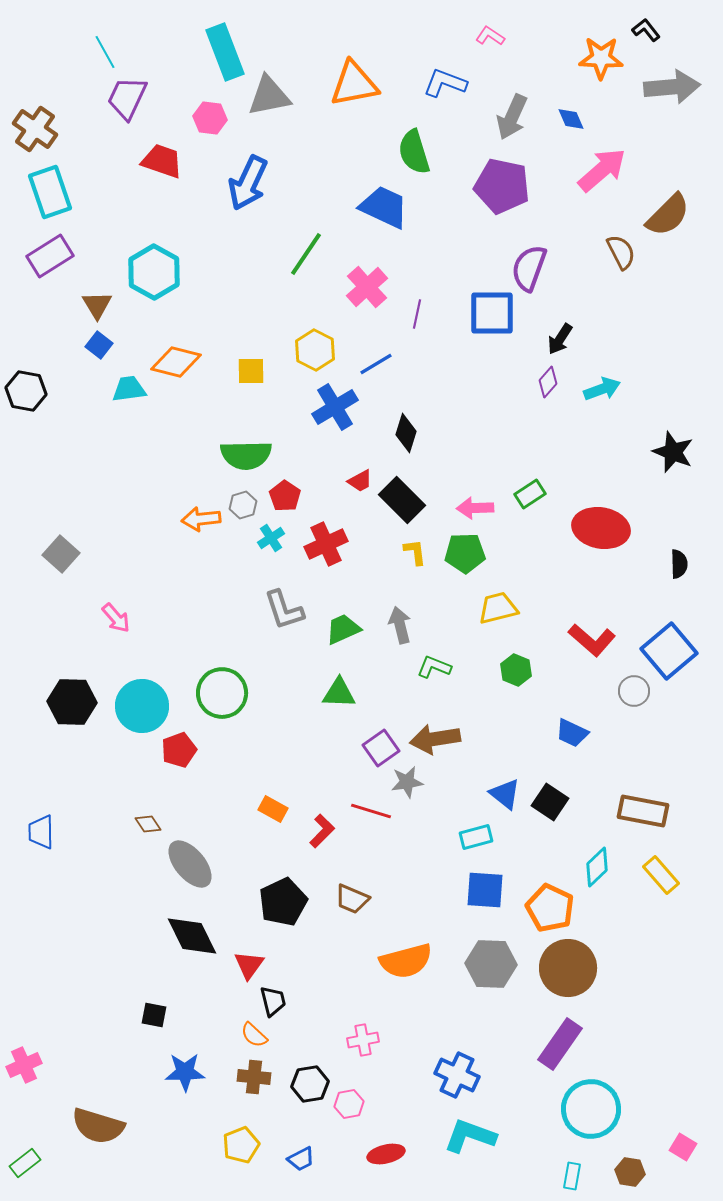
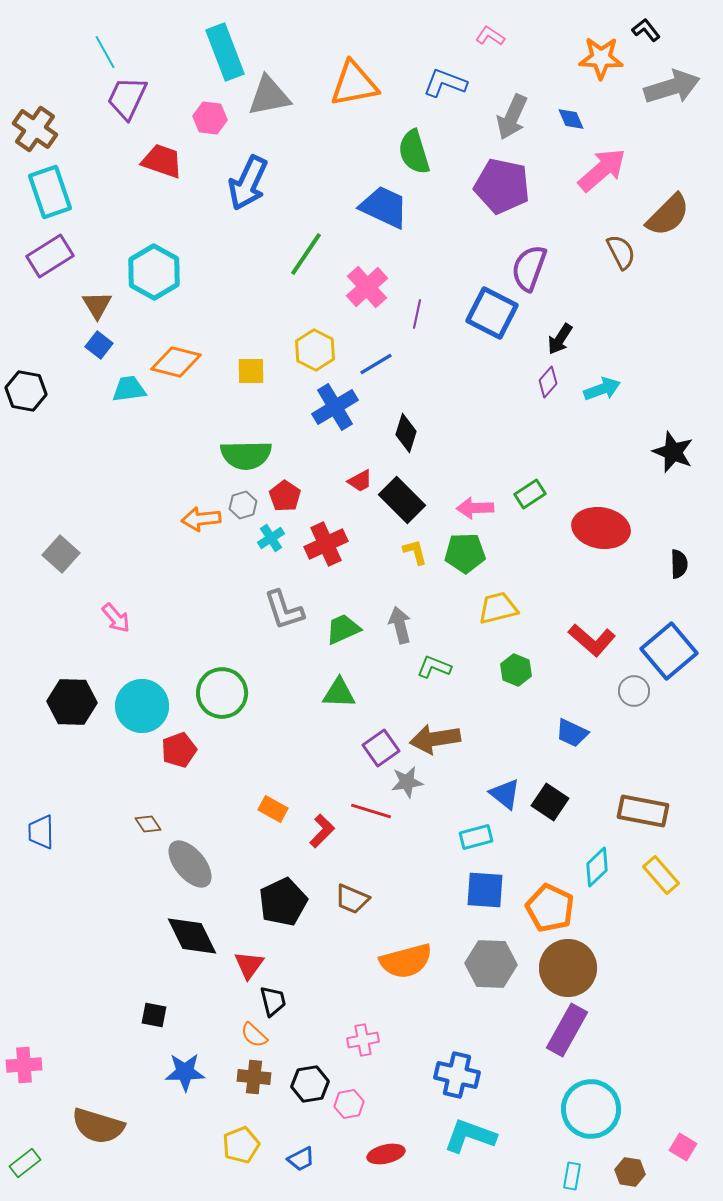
gray arrow at (672, 87): rotated 12 degrees counterclockwise
blue square at (492, 313): rotated 27 degrees clockwise
yellow L-shape at (415, 552): rotated 8 degrees counterclockwise
purple rectangle at (560, 1044): moved 7 px right, 14 px up; rotated 6 degrees counterclockwise
pink cross at (24, 1065): rotated 20 degrees clockwise
blue cross at (457, 1075): rotated 12 degrees counterclockwise
